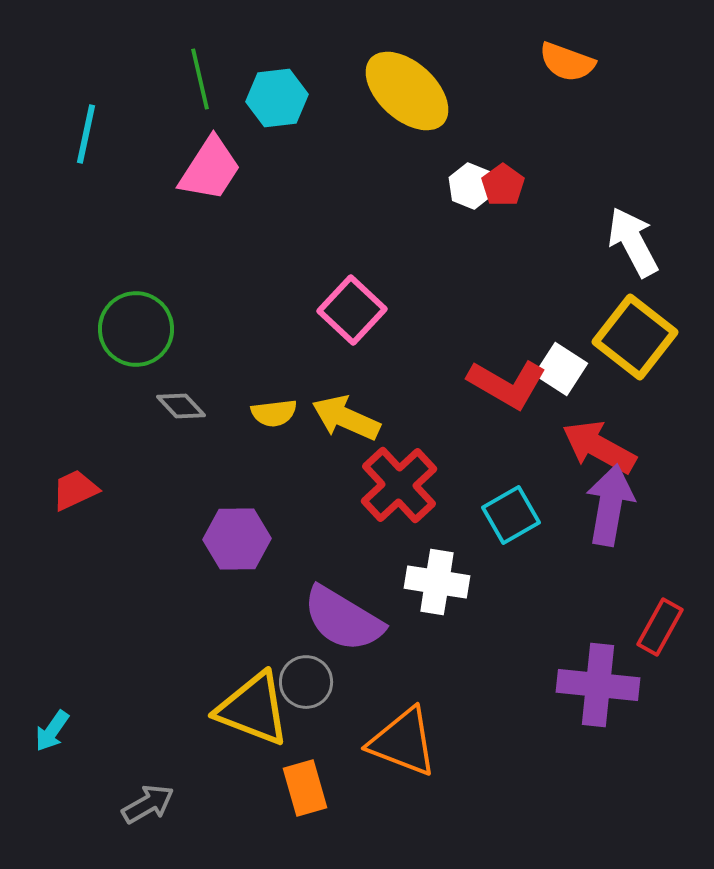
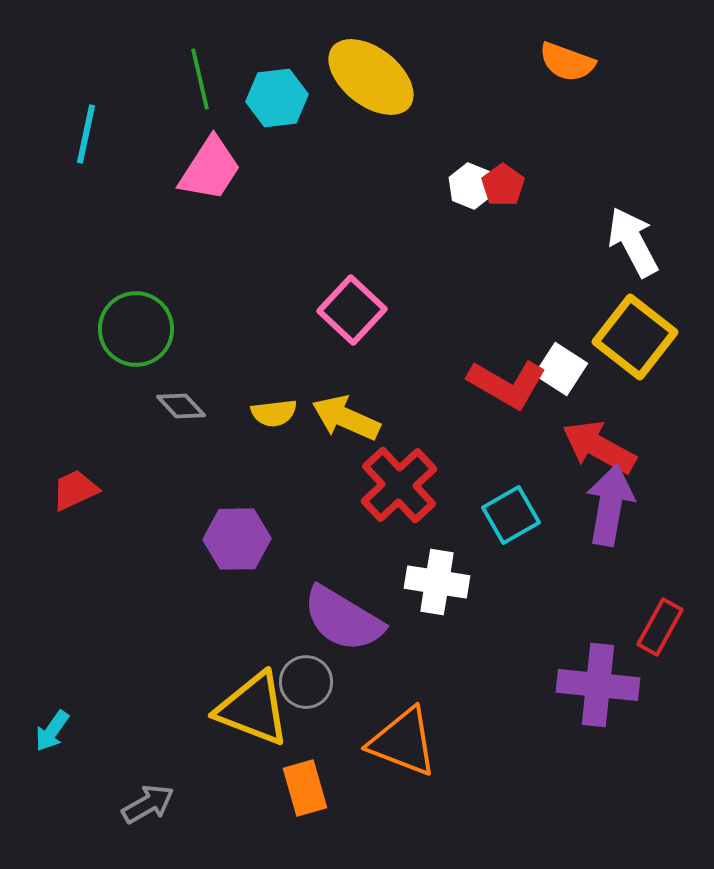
yellow ellipse: moved 36 px left, 14 px up; rotated 4 degrees counterclockwise
